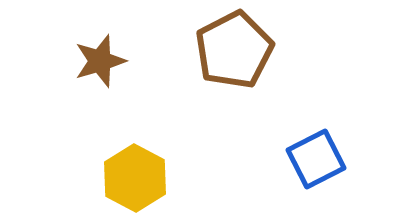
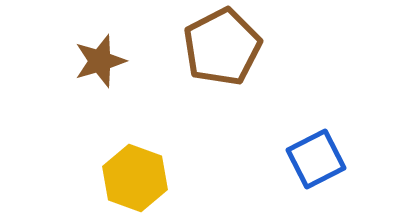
brown pentagon: moved 12 px left, 3 px up
yellow hexagon: rotated 8 degrees counterclockwise
